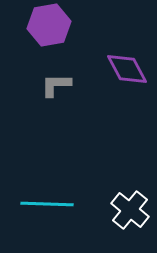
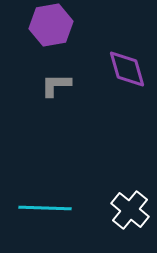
purple hexagon: moved 2 px right
purple diamond: rotated 12 degrees clockwise
cyan line: moved 2 px left, 4 px down
